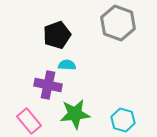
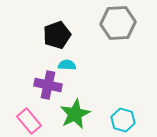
gray hexagon: rotated 24 degrees counterclockwise
green star: rotated 20 degrees counterclockwise
